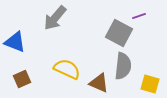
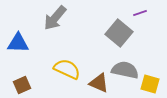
purple line: moved 1 px right, 3 px up
gray square: rotated 12 degrees clockwise
blue triangle: moved 3 px right, 1 px down; rotated 20 degrees counterclockwise
gray semicircle: moved 2 px right, 4 px down; rotated 84 degrees counterclockwise
brown square: moved 6 px down
